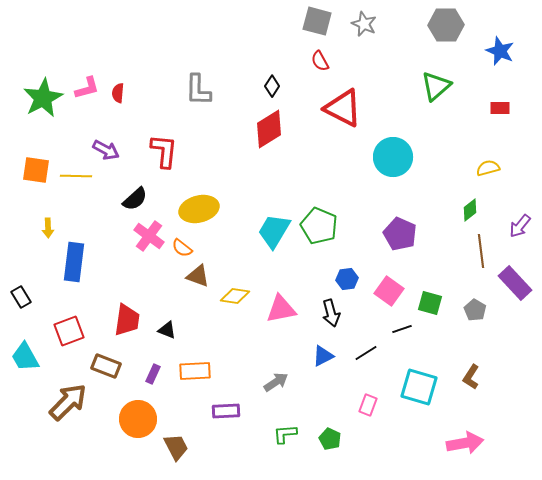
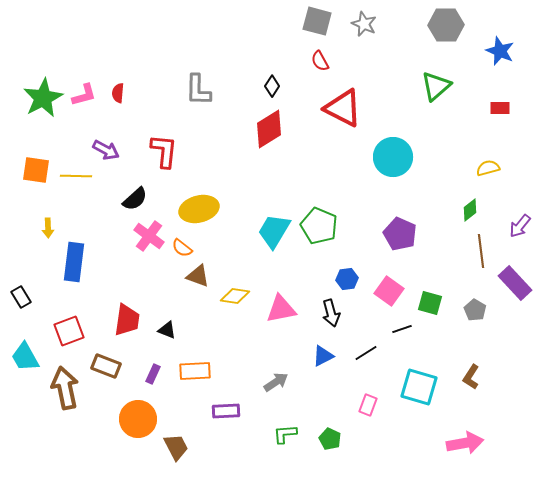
pink L-shape at (87, 88): moved 3 px left, 7 px down
brown arrow at (68, 402): moved 3 px left, 14 px up; rotated 57 degrees counterclockwise
